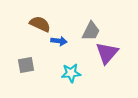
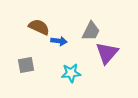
brown semicircle: moved 1 px left, 3 px down
